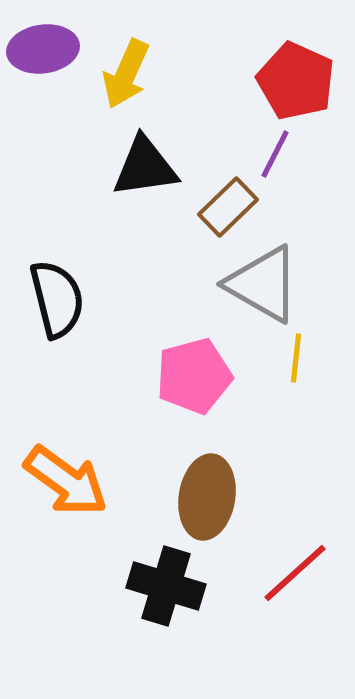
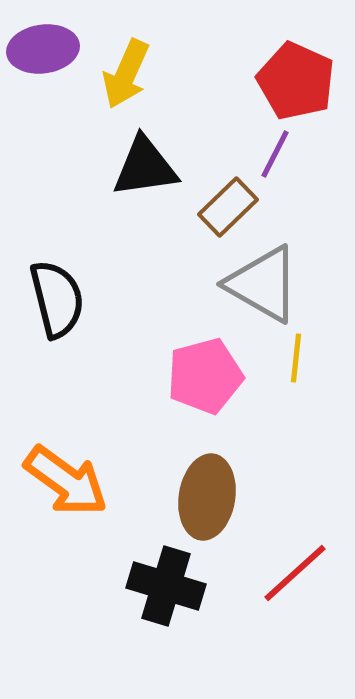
pink pentagon: moved 11 px right
